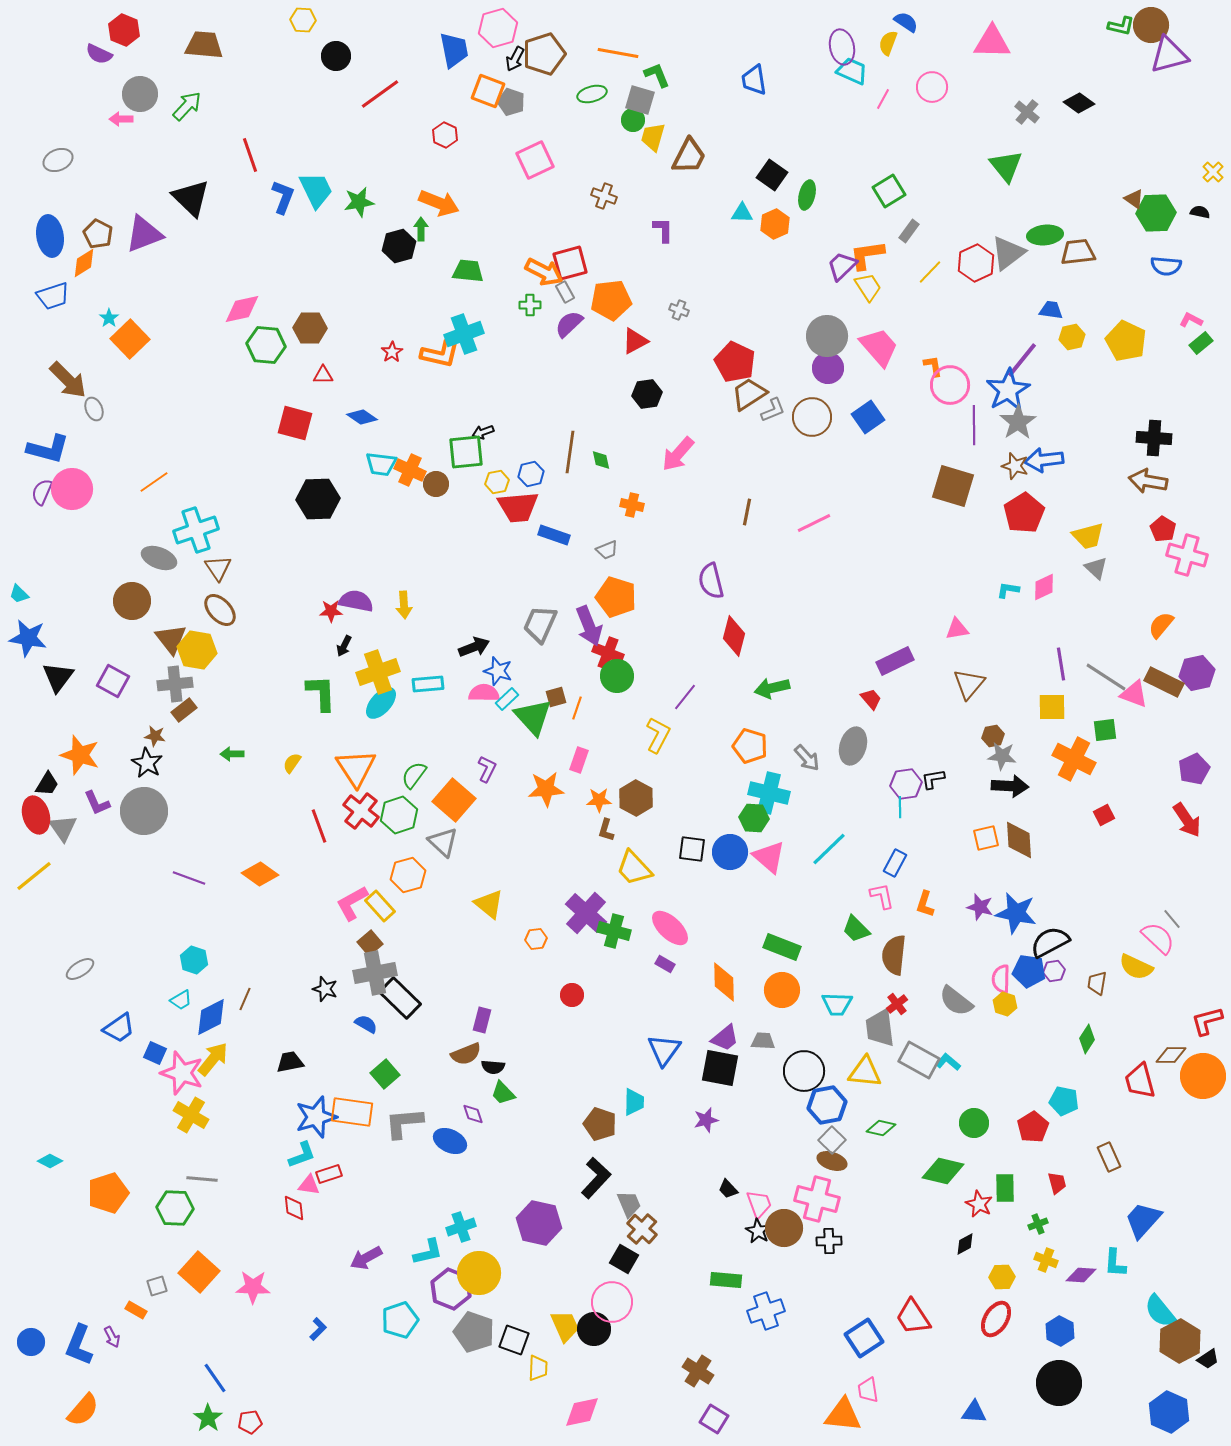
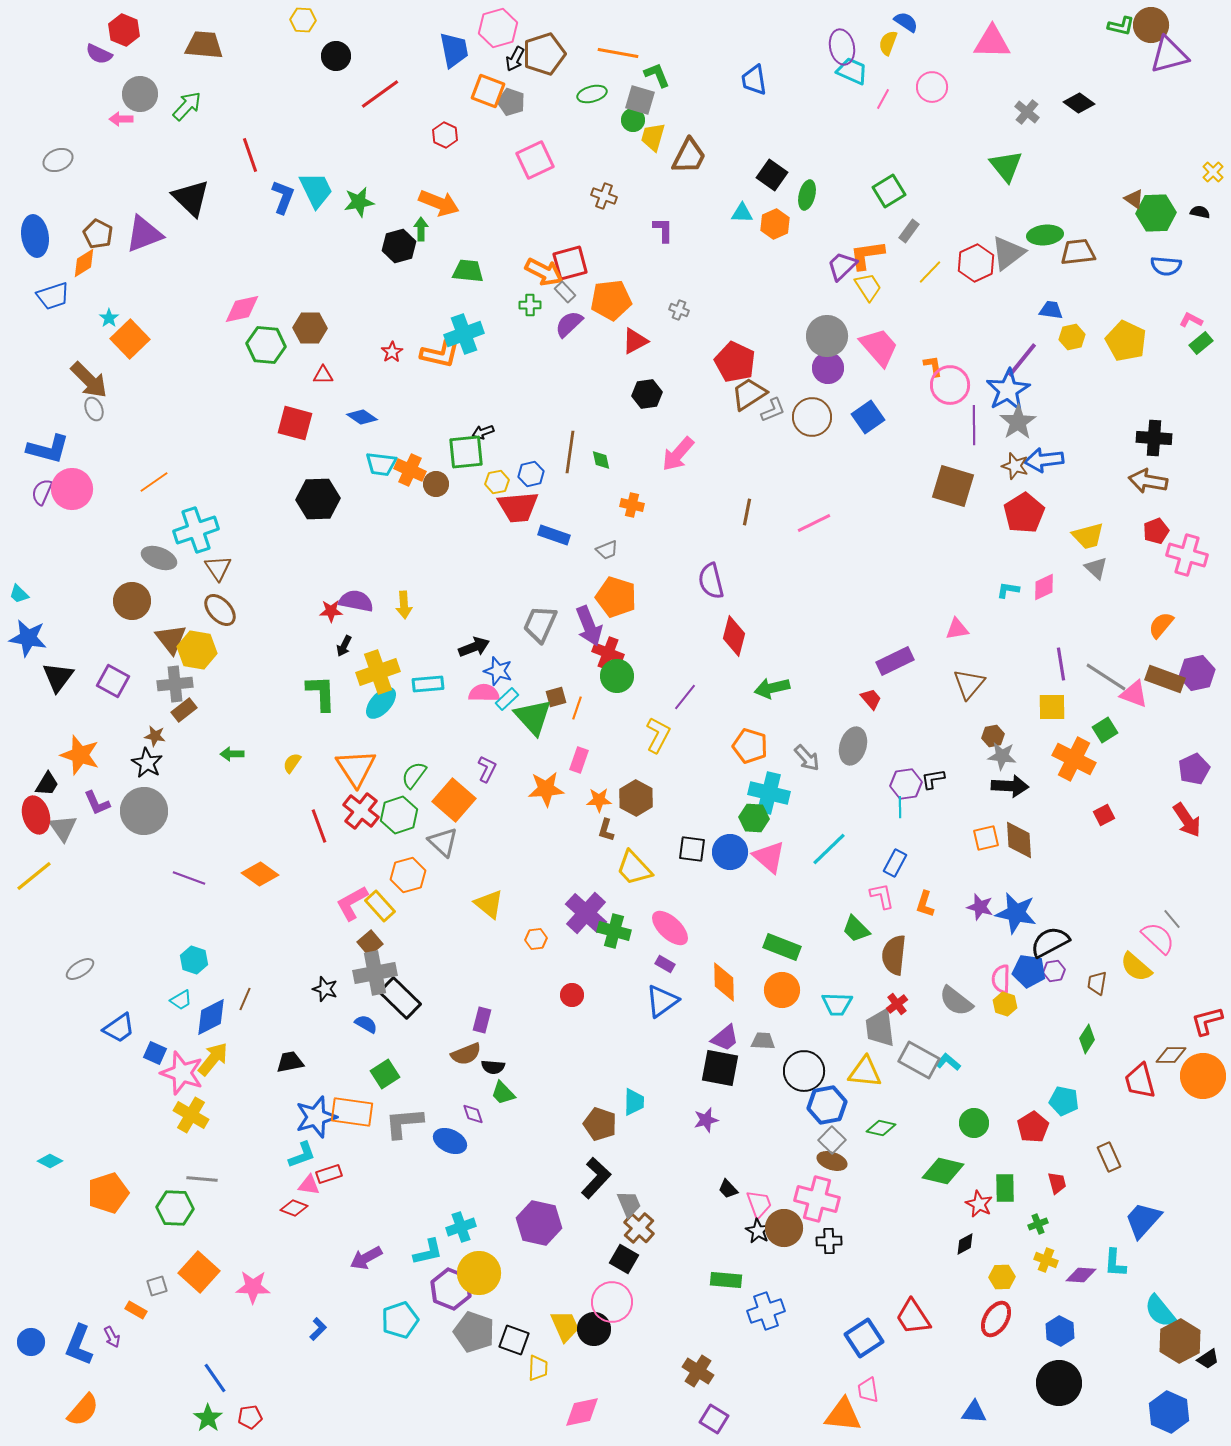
blue ellipse at (50, 236): moved 15 px left
gray rectangle at (565, 292): rotated 15 degrees counterclockwise
brown arrow at (68, 380): moved 21 px right
red pentagon at (1163, 529): moved 7 px left, 2 px down; rotated 20 degrees clockwise
brown rectangle at (1164, 682): moved 1 px right, 3 px up; rotated 6 degrees counterclockwise
green square at (1105, 730): rotated 25 degrees counterclockwise
yellow semicircle at (1136, 967): rotated 16 degrees clockwise
blue triangle at (664, 1050): moved 2 px left, 49 px up; rotated 18 degrees clockwise
green square at (385, 1074): rotated 8 degrees clockwise
red diamond at (294, 1208): rotated 64 degrees counterclockwise
brown cross at (642, 1229): moved 3 px left, 1 px up
red pentagon at (250, 1422): moved 5 px up
